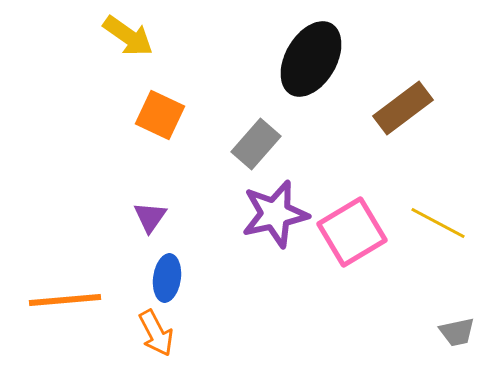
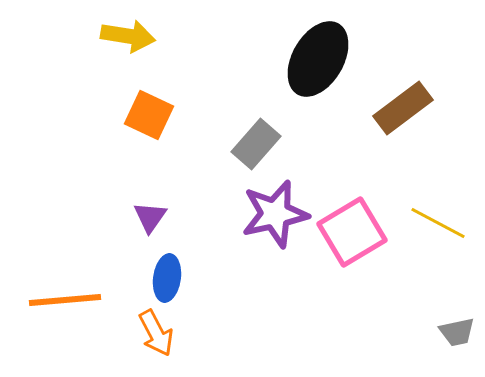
yellow arrow: rotated 26 degrees counterclockwise
black ellipse: moved 7 px right
orange square: moved 11 px left
